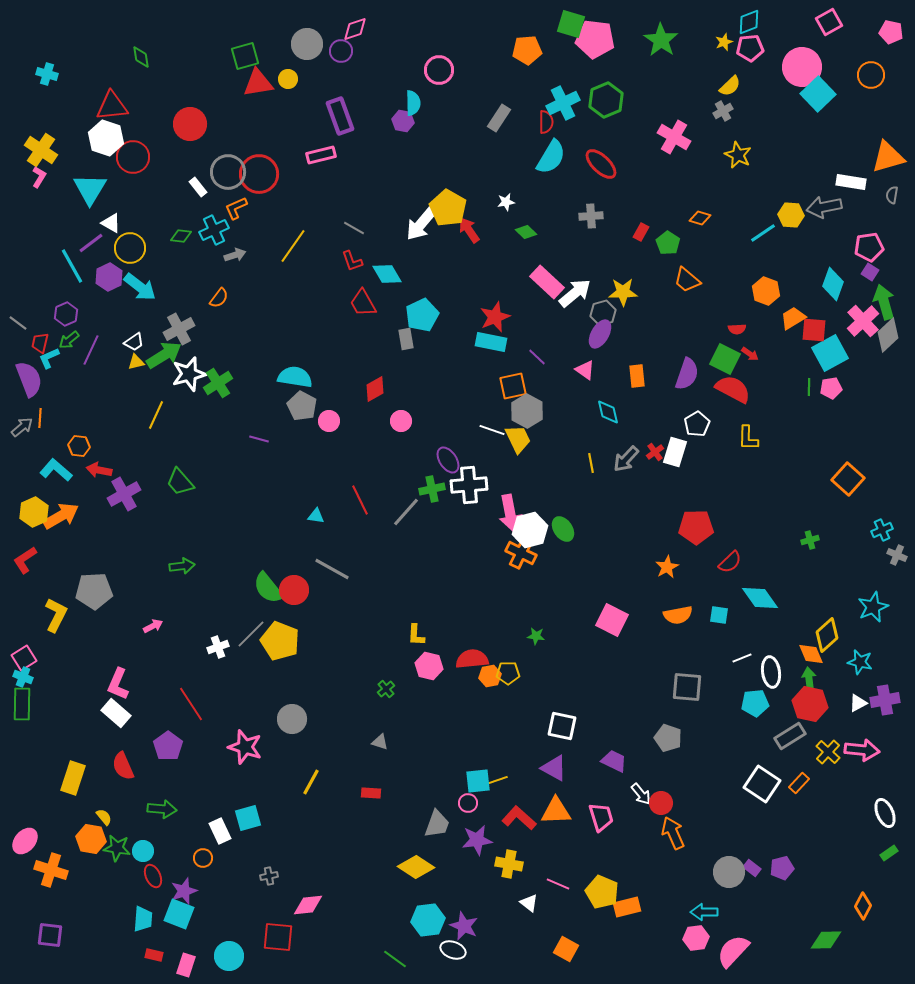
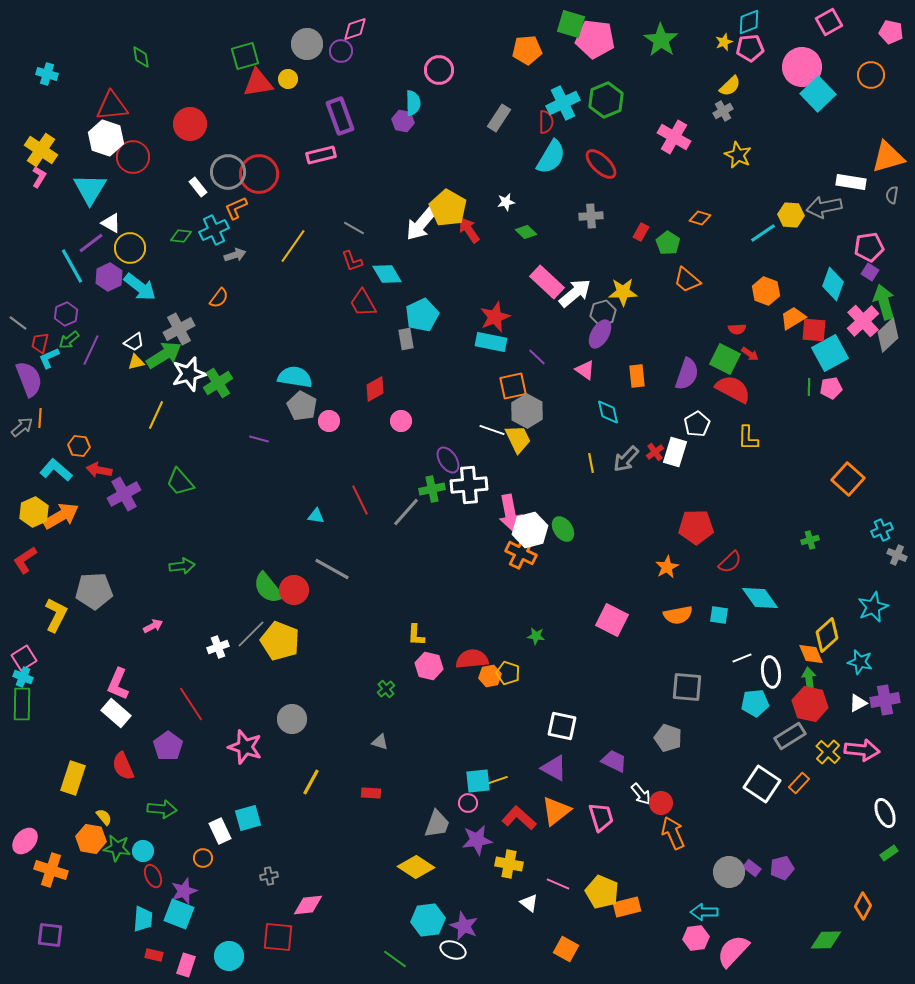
yellow pentagon at (508, 673): rotated 20 degrees clockwise
orange triangle at (556, 811): rotated 36 degrees counterclockwise
